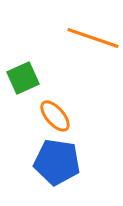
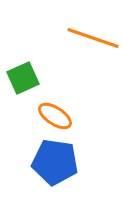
orange ellipse: rotated 16 degrees counterclockwise
blue pentagon: moved 2 px left
